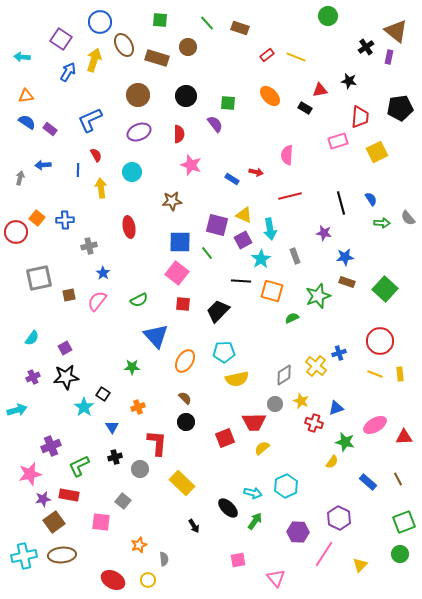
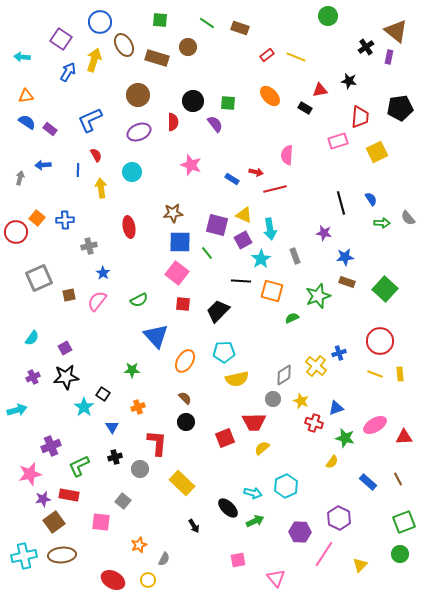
green line at (207, 23): rotated 14 degrees counterclockwise
black circle at (186, 96): moved 7 px right, 5 px down
red semicircle at (179, 134): moved 6 px left, 12 px up
red line at (290, 196): moved 15 px left, 7 px up
brown star at (172, 201): moved 1 px right, 12 px down
gray square at (39, 278): rotated 12 degrees counterclockwise
green star at (132, 367): moved 3 px down
gray circle at (275, 404): moved 2 px left, 5 px up
green star at (345, 442): moved 4 px up
green arrow at (255, 521): rotated 30 degrees clockwise
purple hexagon at (298, 532): moved 2 px right
gray semicircle at (164, 559): rotated 32 degrees clockwise
